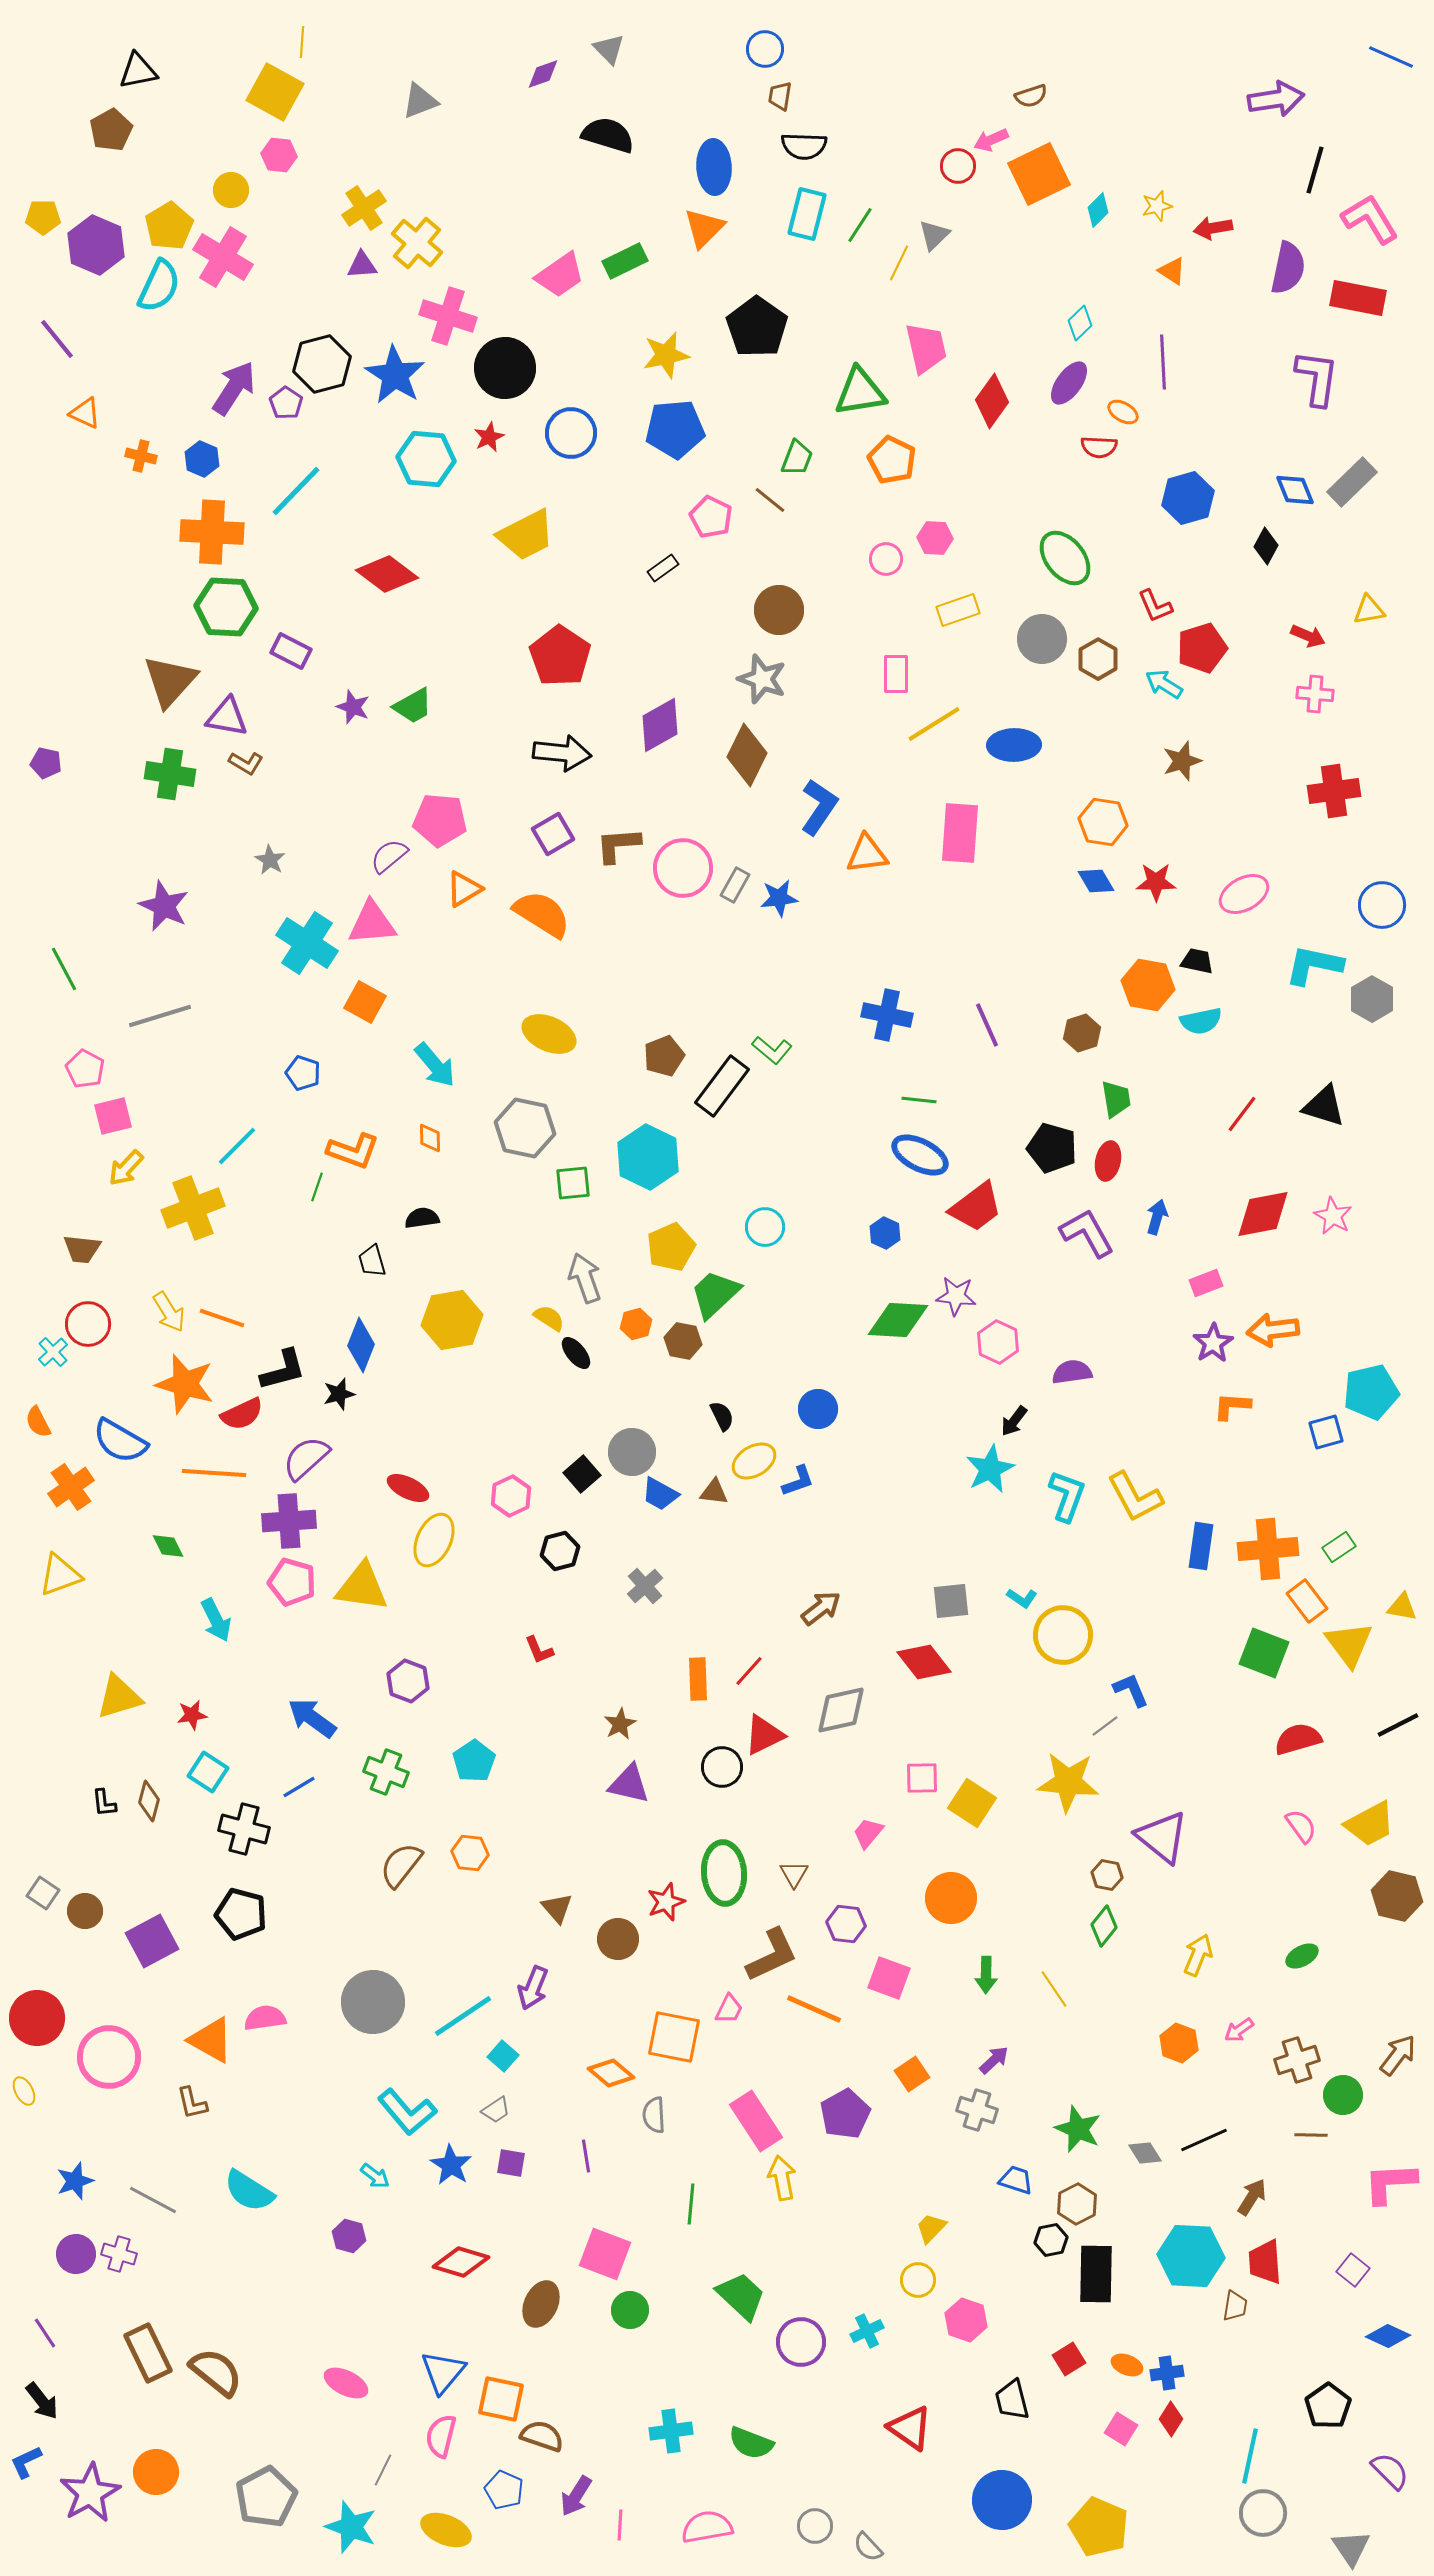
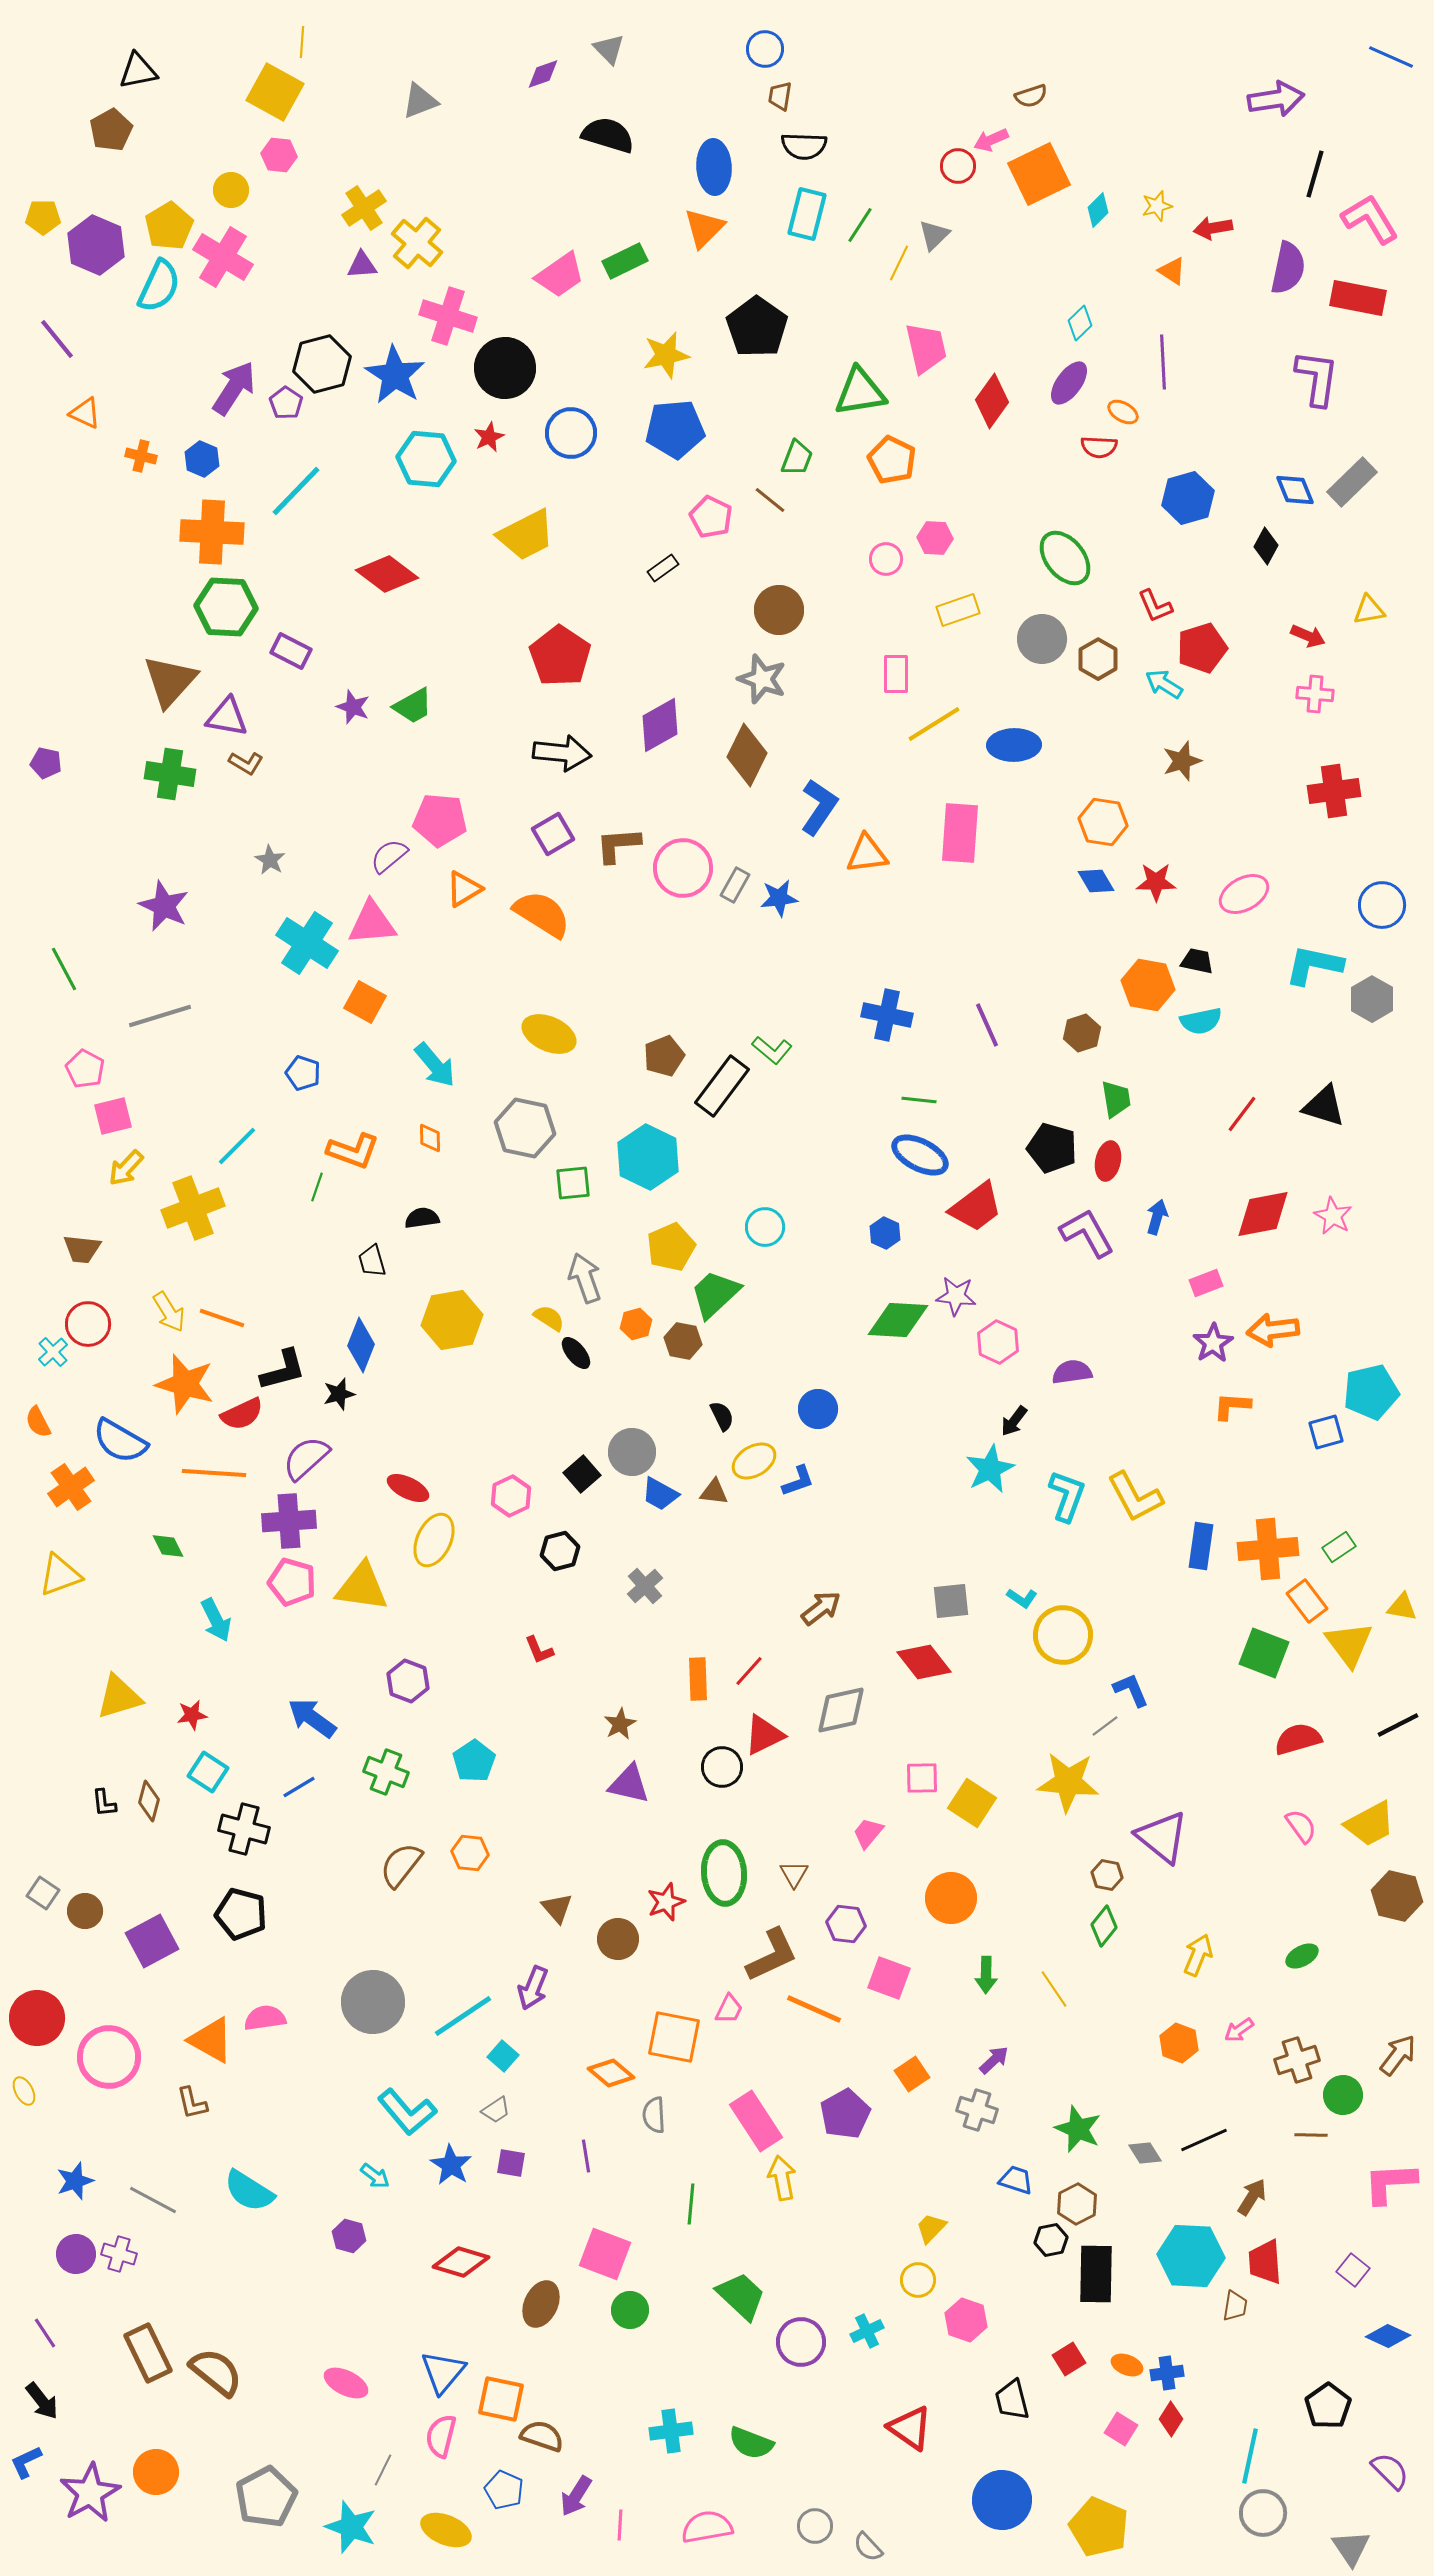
black line at (1315, 170): moved 4 px down
